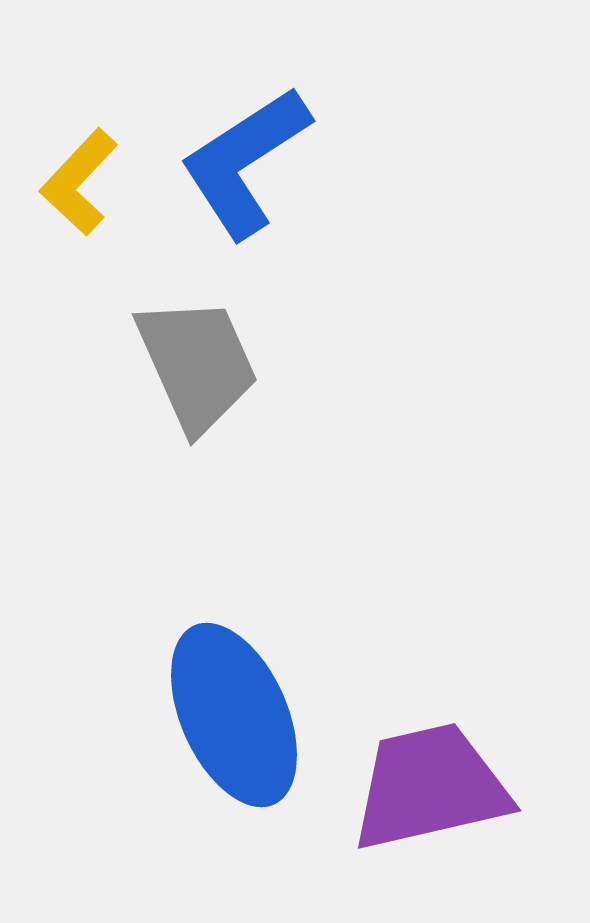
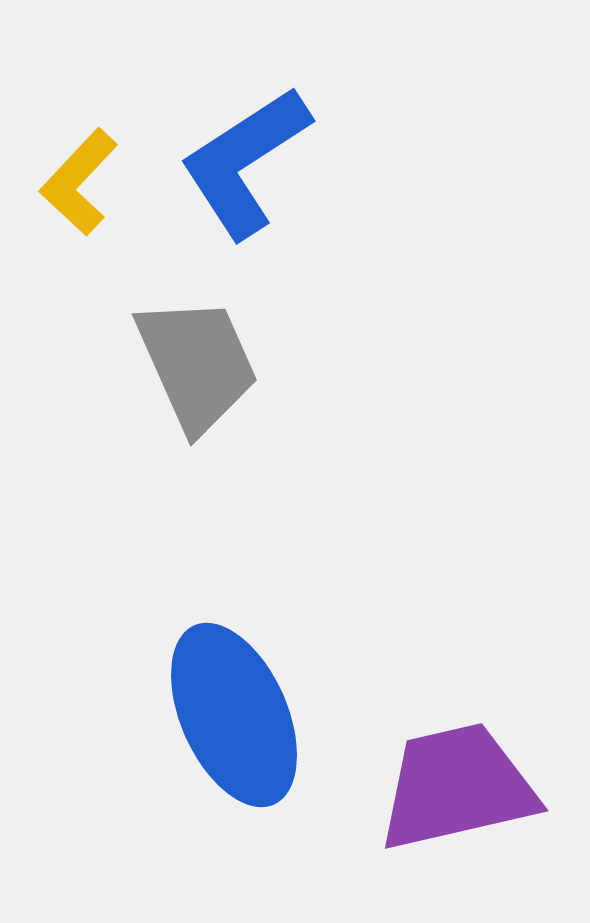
purple trapezoid: moved 27 px right
